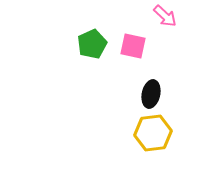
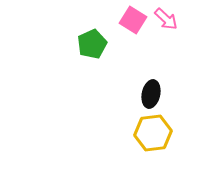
pink arrow: moved 1 px right, 3 px down
pink square: moved 26 px up; rotated 20 degrees clockwise
